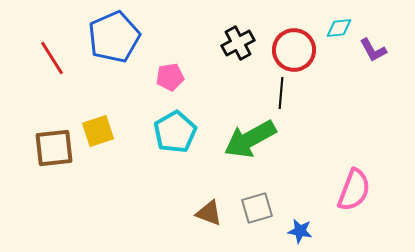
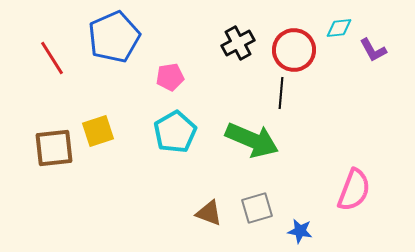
green arrow: moved 2 px right, 1 px down; rotated 128 degrees counterclockwise
